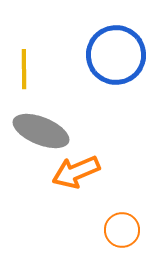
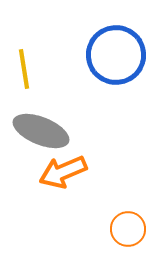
yellow line: rotated 9 degrees counterclockwise
orange arrow: moved 13 px left
orange circle: moved 6 px right, 1 px up
